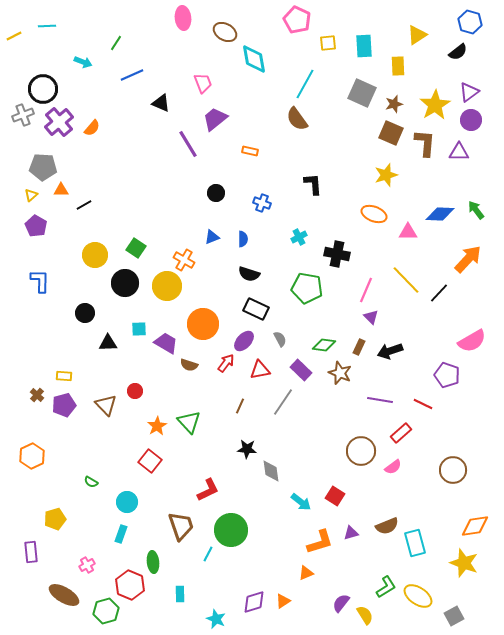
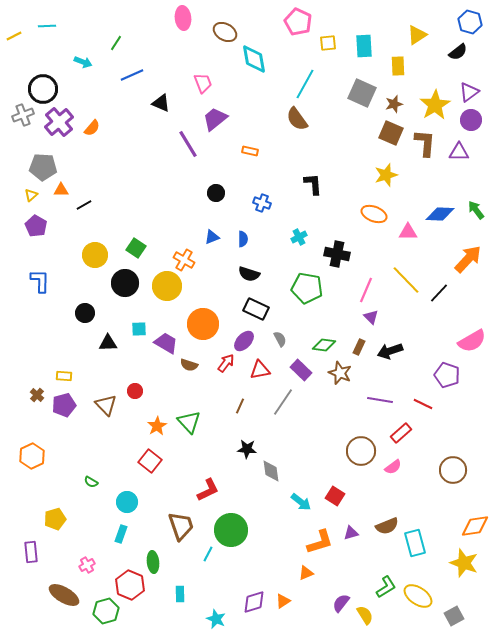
pink pentagon at (297, 20): moved 1 px right, 2 px down
